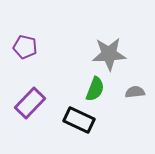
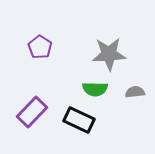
purple pentagon: moved 15 px right; rotated 20 degrees clockwise
green semicircle: rotated 70 degrees clockwise
purple rectangle: moved 2 px right, 9 px down
